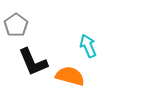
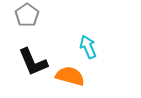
gray pentagon: moved 11 px right, 10 px up
cyan arrow: moved 1 px down
